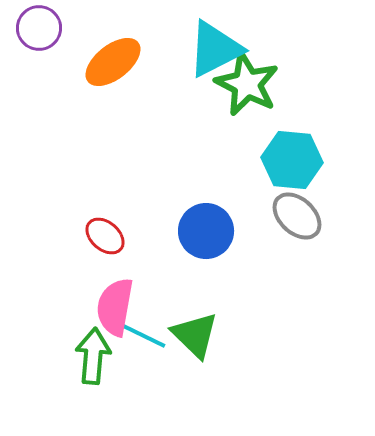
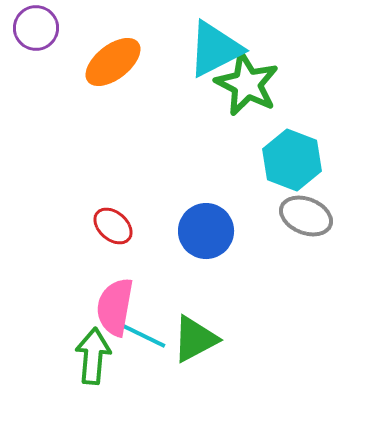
purple circle: moved 3 px left
cyan hexagon: rotated 16 degrees clockwise
gray ellipse: moved 9 px right; rotated 21 degrees counterclockwise
red ellipse: moved 8 px right, 10 px up
green triangle: moved 4 px down; rotated 48 degrees clockwise
